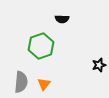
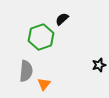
black semicircle: rotated 136 degrees clockwise
green hexagon: moved 9 px up
gray semicircle: moved 5 px right, 11 px up
